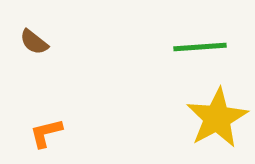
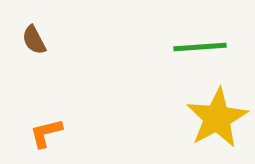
brown semicircle: moved 2 px up; rotated 24 degrees clockwise
